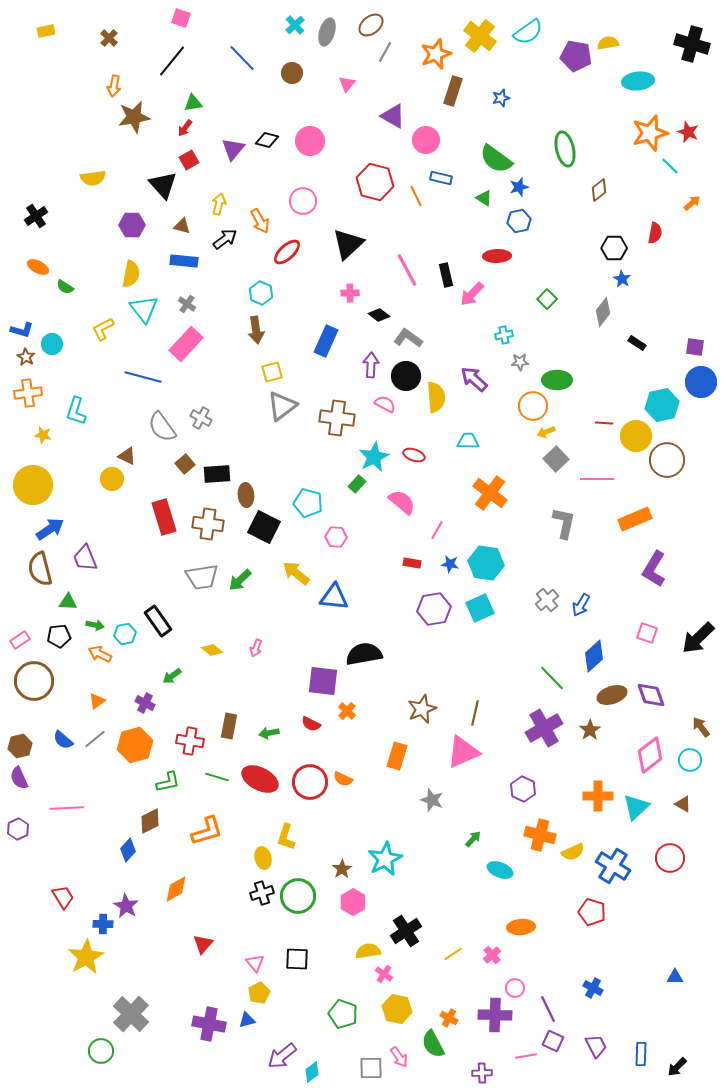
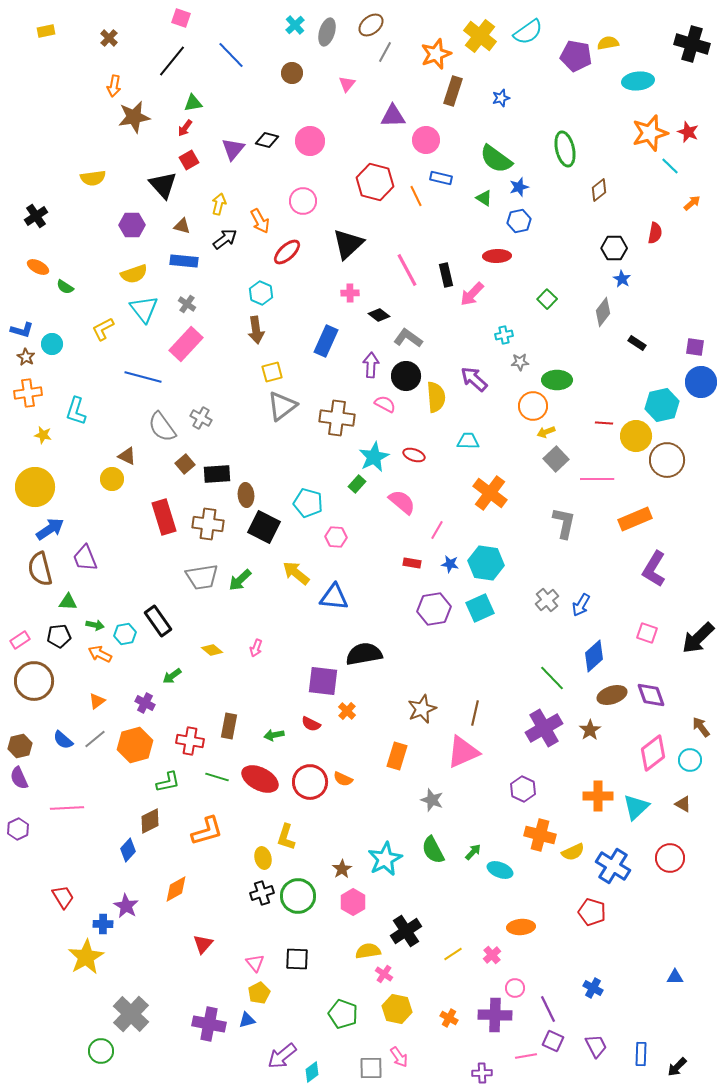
blue line at (242, 58): moved 11 px left, 3 px up
purple triangle at (393, 116): rotated 32 degrees counterclockwise
yellow semicircle at (131, 274): moved 3 px right; rotated 60 degrees clockwise
yellow circle at (33, 485): moved 2 px right, 2 px down
green arrow at (269, 733): moved 5 px right, 2 px down
pink diamond at (650, 755): moved 3 px right, 2 px up
green arrow at (473, 839): moved 13 px down
green semicircle at (433, 1044): moved 194 px up
